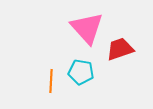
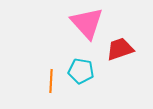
pink triangle: moved 5 px up
cyan pentagon: moved 1 px up
